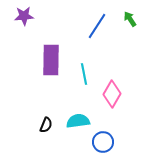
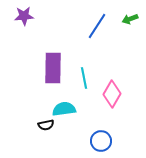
green arrow: rotated 77 degrees counterclockwise
purple rectangle: moved 2 px right, 8 px down
cyan line: moved 4 px down
cyan semicircle: moved 14 px left, 12 px up
black semicircle: rotated 56 degrees clockwise
blue circle: moved 2 px left, 1 px up
